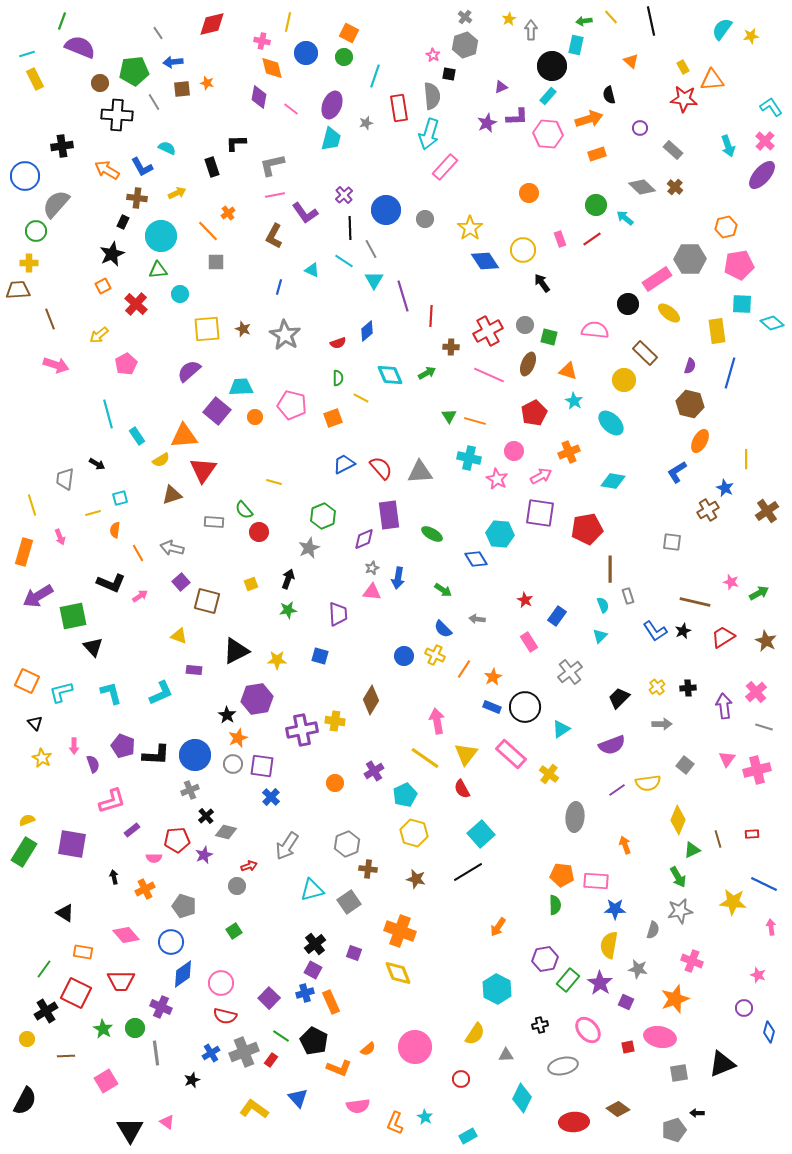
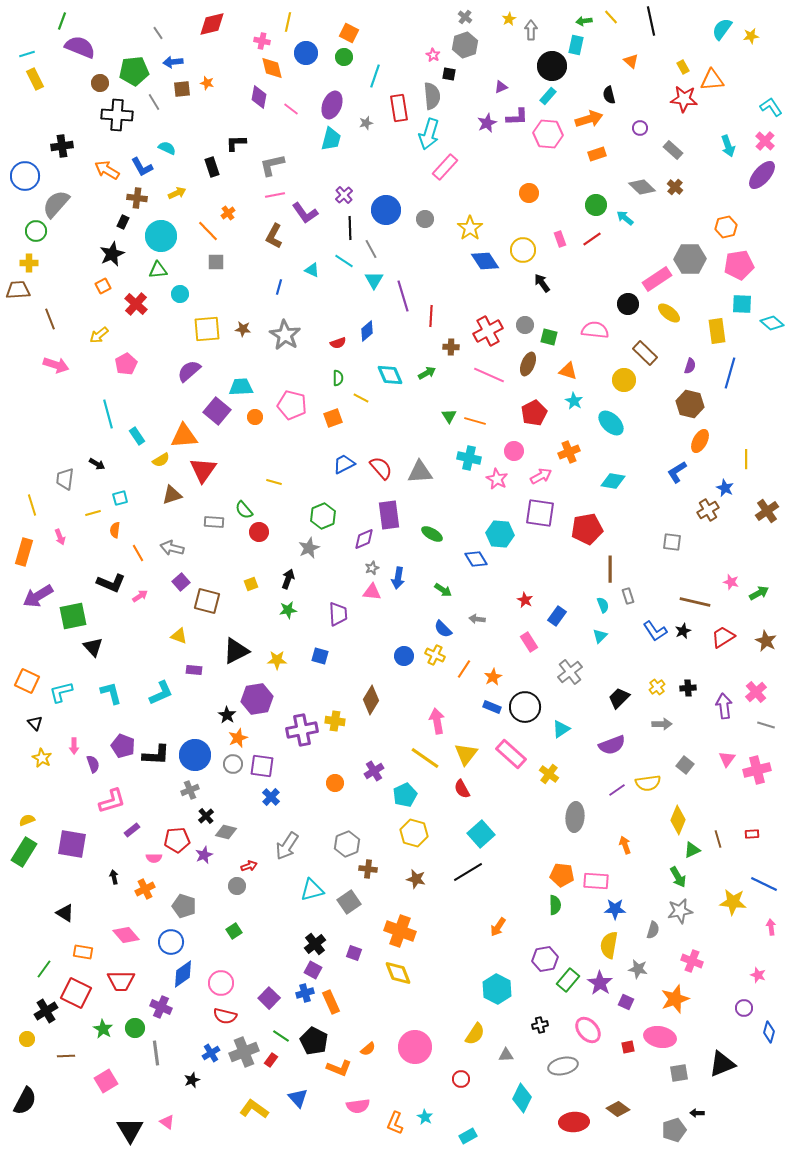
brown star at (243, 329): rotated 14 degrees counterclockwise
gray line at (764, 727): moved 2 px right, 2 px up
